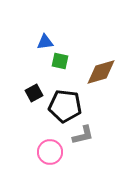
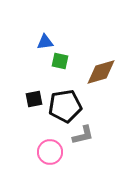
black square: moved 6 px down; rotated 18 degrees clockwise
black pentagon: rotated 16 degrees counterclockwise
